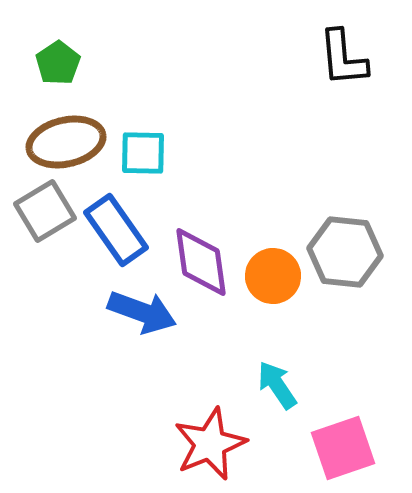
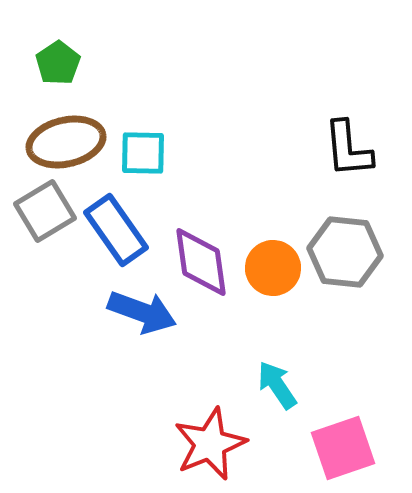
black L-shape: moved 5 px right, 91 px down
orange circle: moved 8 px up
